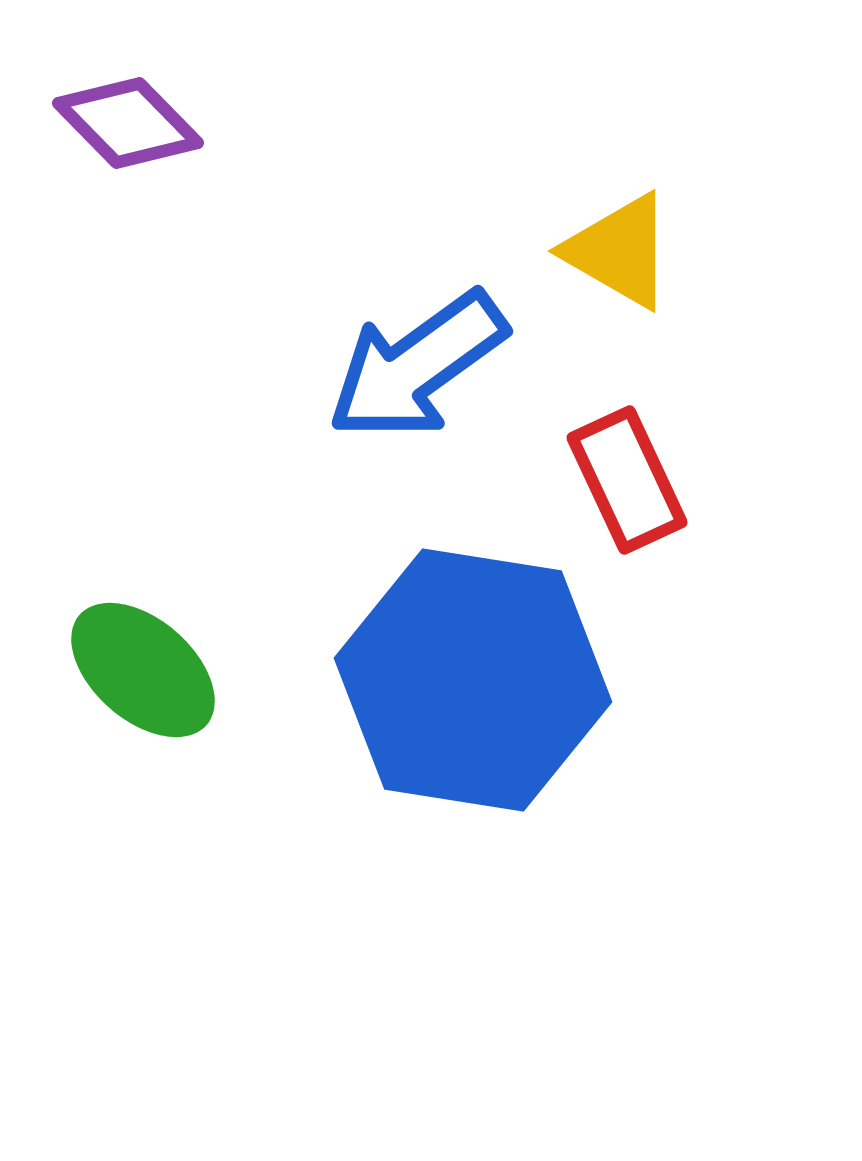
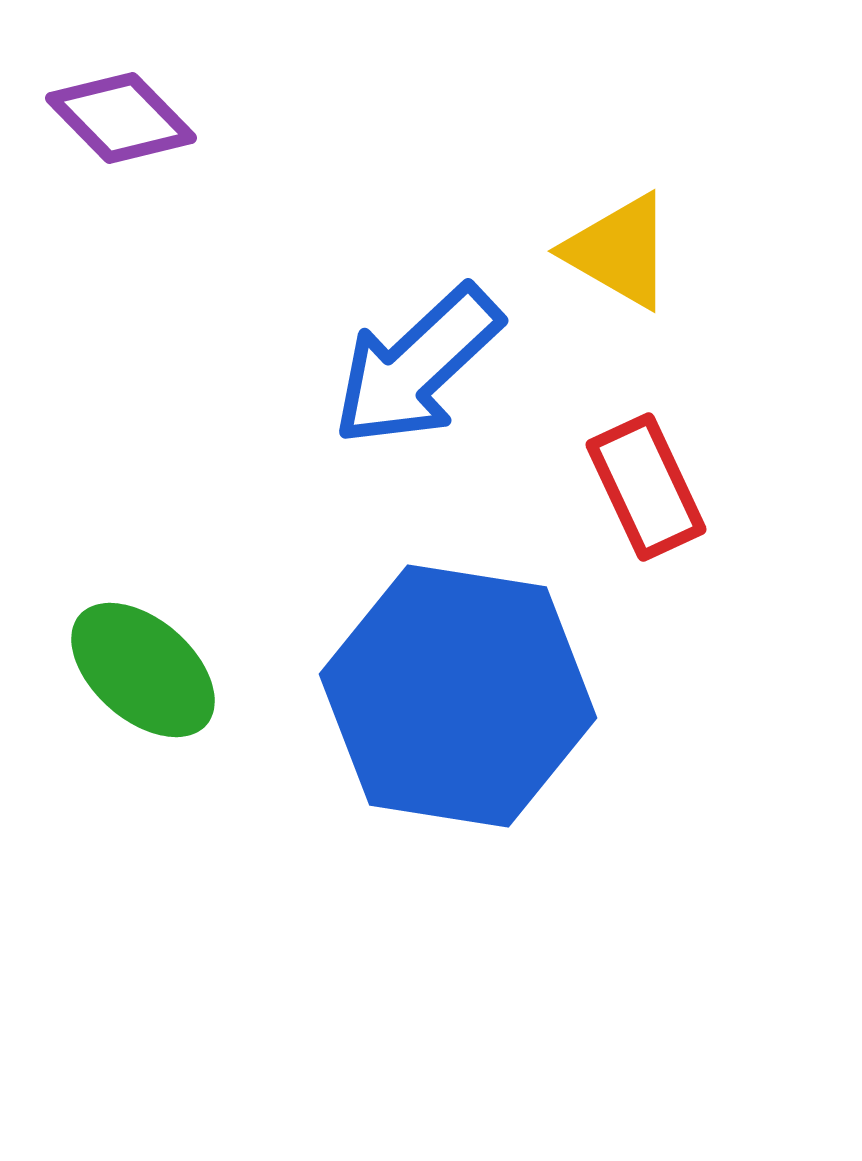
purple diamond: moved 7 px left, 5 px up
blue arrow: rotated 7 degrees counterclockwise
red rectangle: moved 19 px right, 7 px down
blue hexagon: moved 15 px left, 16 px down
